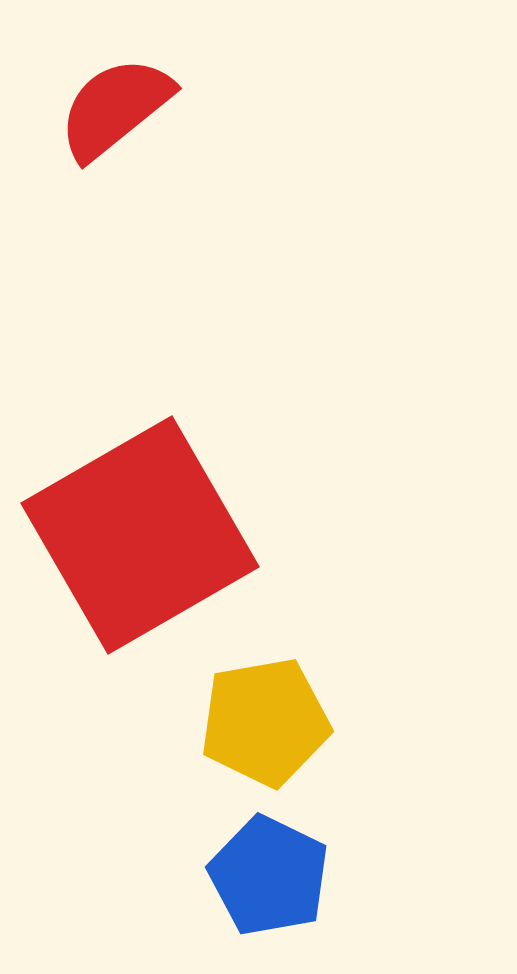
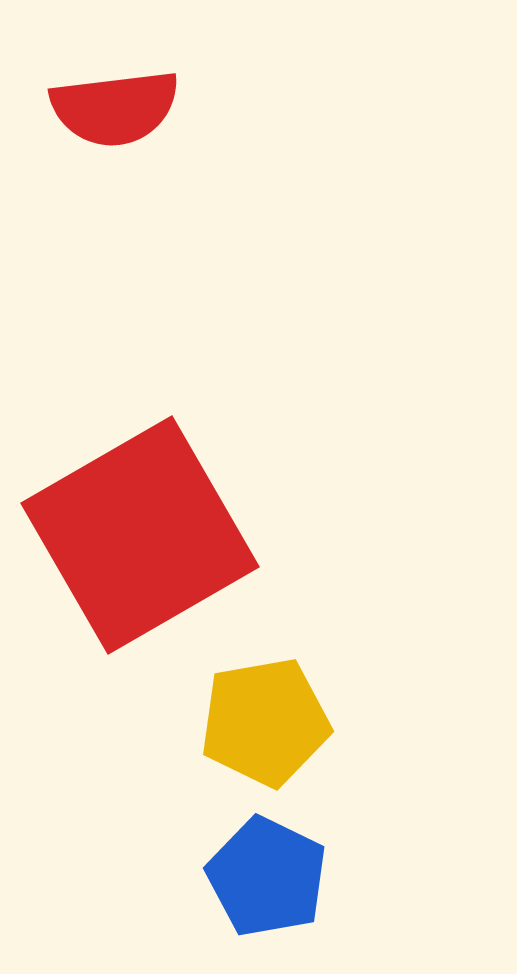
red semicircle: rotated 148 degrees counterclockwise
blue pentagon: moved 2 px left, 1 px down
